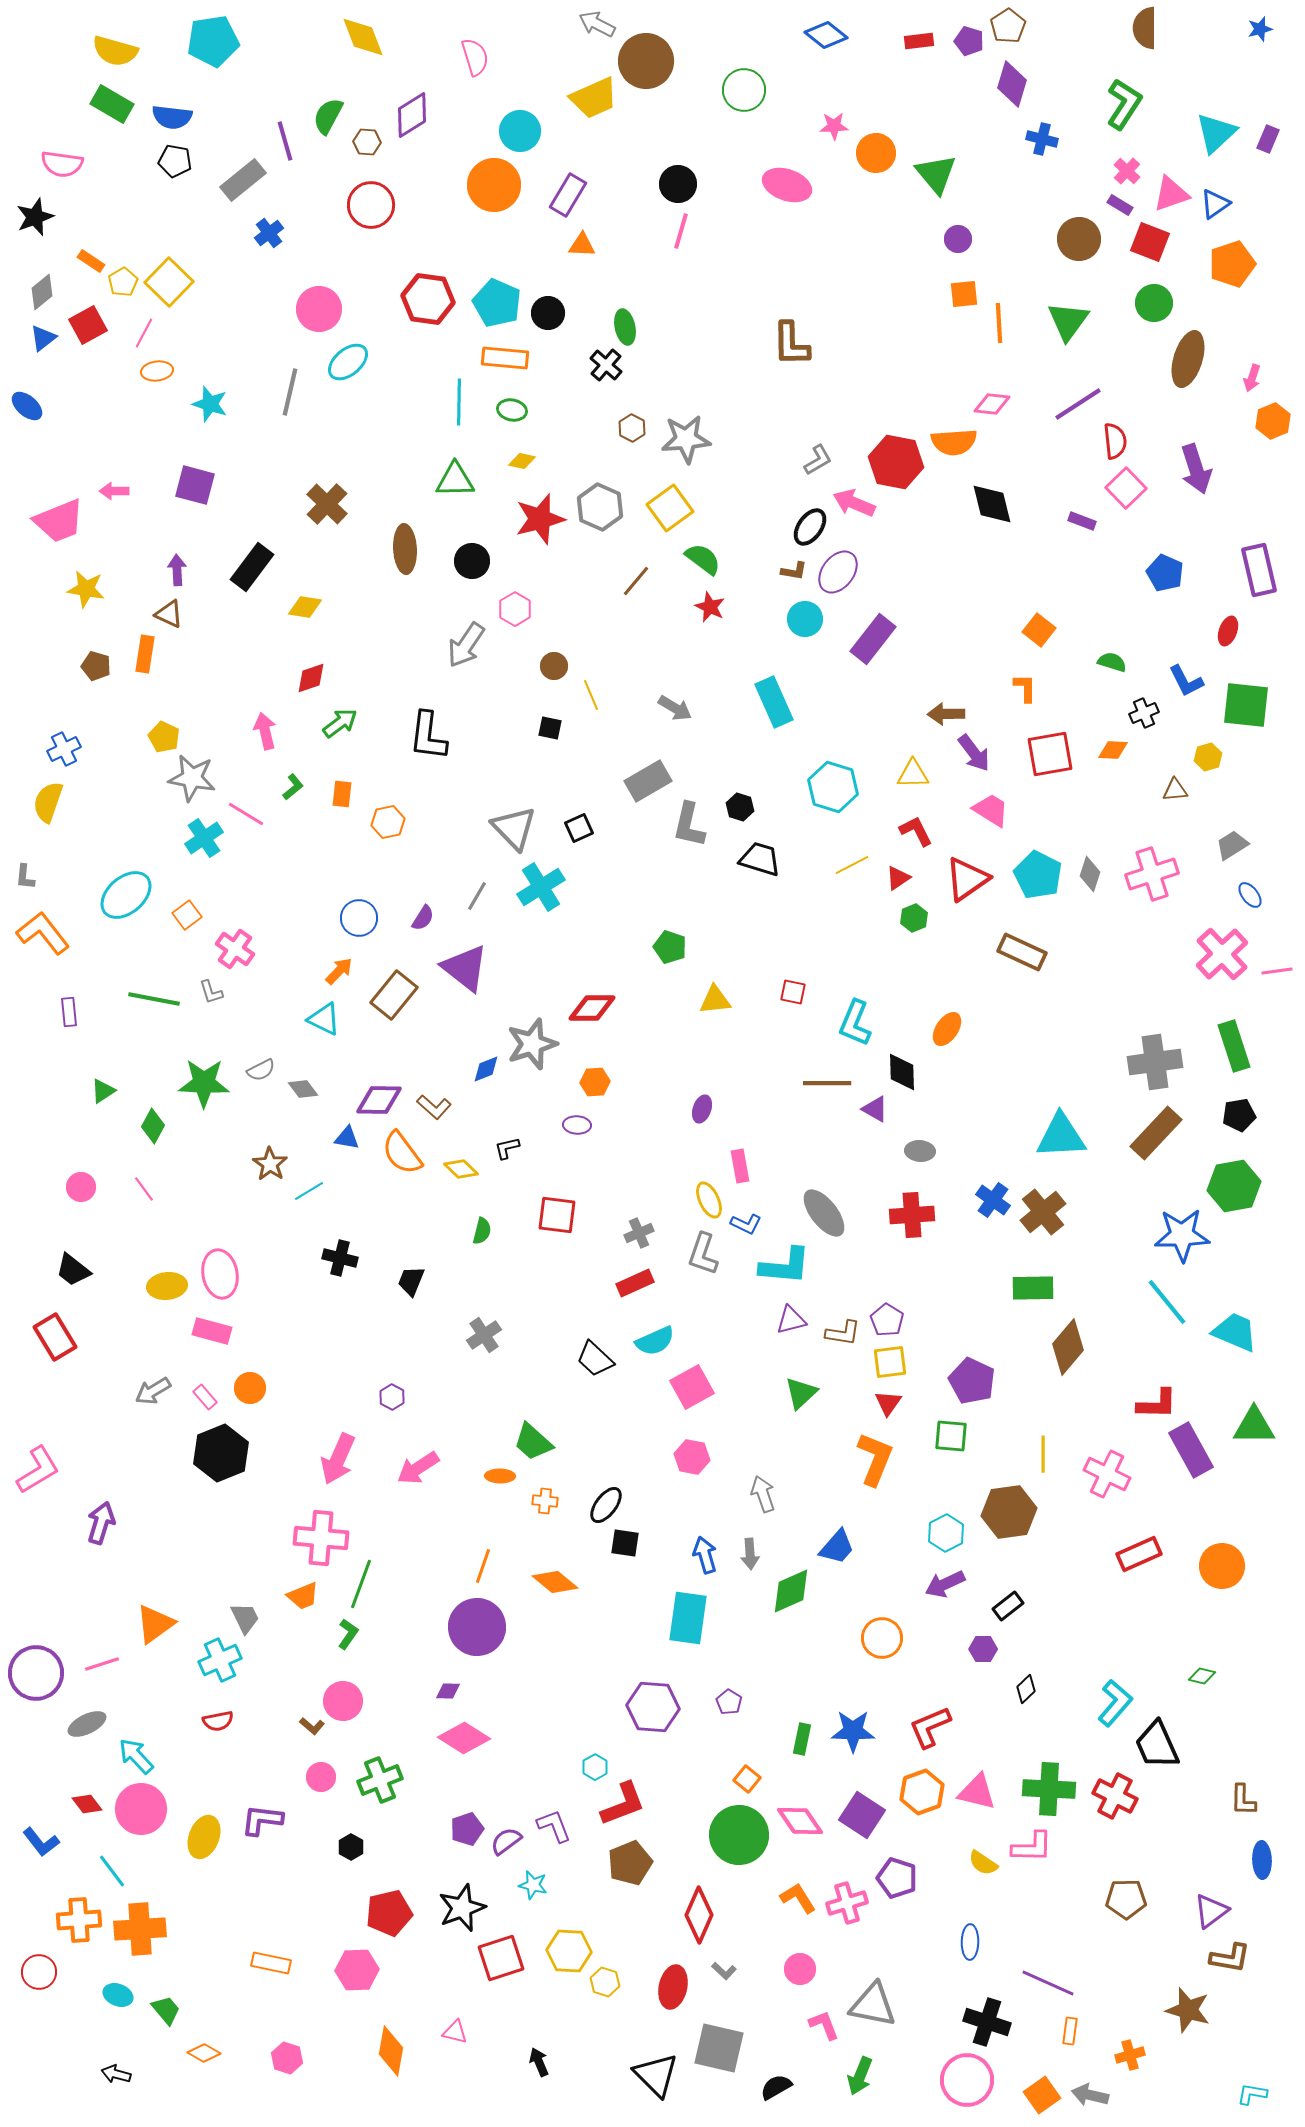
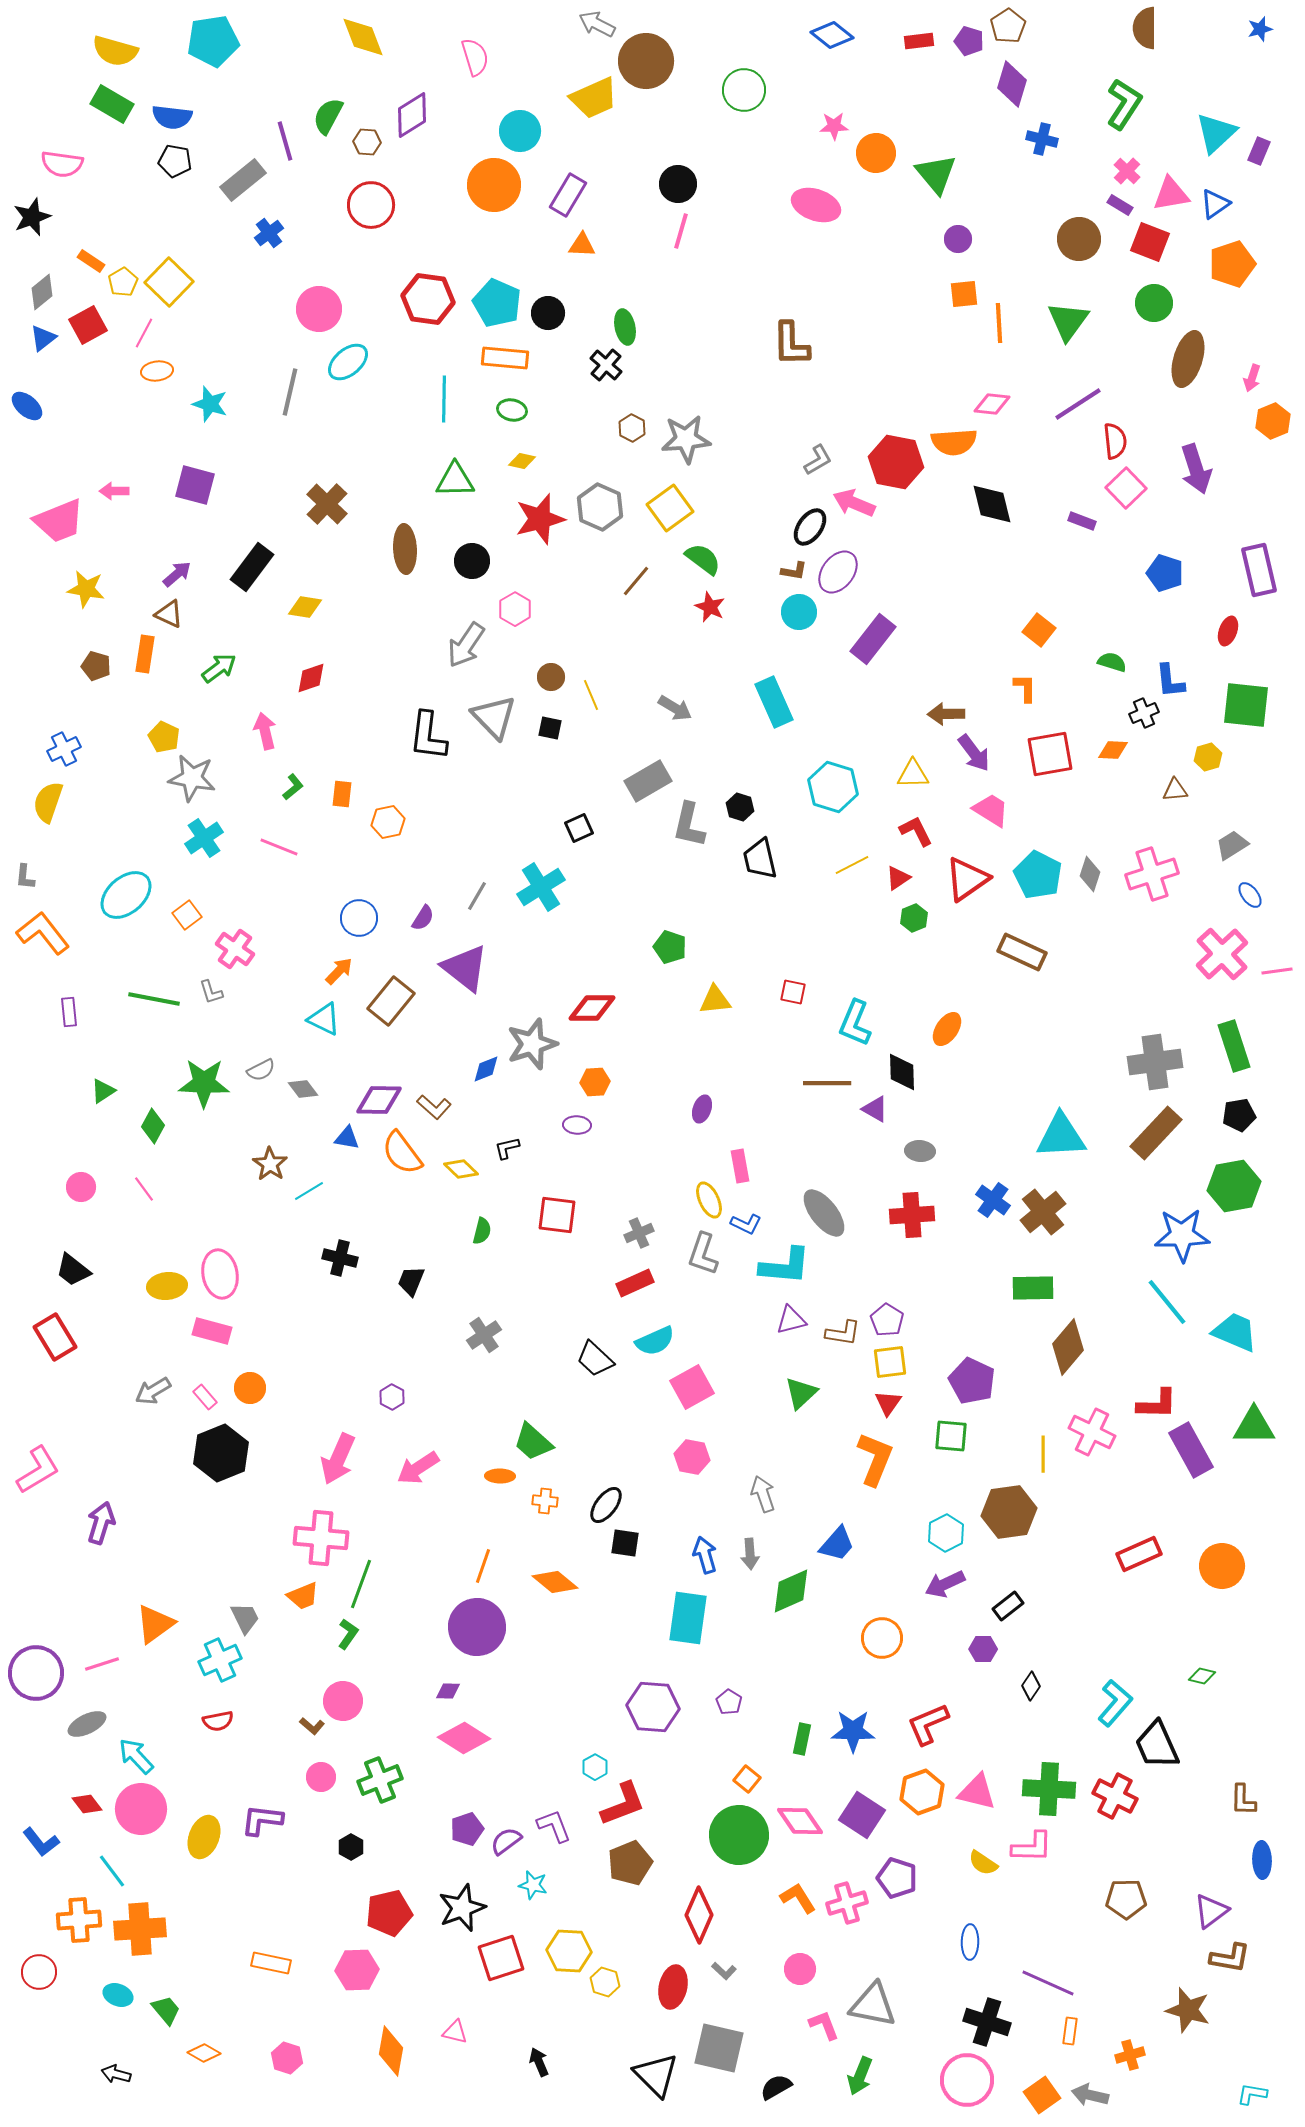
blue diamond at (826, 35): moved 6 px right
purple rectangle at (1268, 139): moved 9 px left, 12 px down
pink ellipse at (787, 185): moved 29 px right, 20 px down
pink triangle at (1171, 194): rotated 9 degrees clockwise
black star at (35, 217): moved 3 px left
cyan line at (459, 402): moved 15 px left, 3 px up
purple arrow at (177, 570): moved 4 px down; rotated 52 degrees clockwise
blue pentagon at (1165, 573): rotated 6 degrees counterclockwise
cyan circle at (805, 619): moved 6 px left, 7 px up
brown circle at (554, 666): moved 3 px left, 11 px down
blue L-shape at (1186, 681): moved 16 px left; rotated 21 degrees clockwise
green arrow at (340, 723): moved 121 px left, 55 px up
pink line at (246, 814): moved 33 px right, 33 px down; rotated 9 degrees counterclockwise
gray triangle at (514, 828): moved 20 px left, 111 px up
black trapezoid at (760, 859): rotated 120 degrees counterclockwise
brown rectangle at (394, 995): moved 3 px left, 6 px down
pink cross at (1107, 1474): moved 15 px left, 42 px up
blue trapezoid at (837, 1547): moved 3 px up
black diamond at (1026, 1689): moved 5 px right, 3 px up; rotated 12 degrees counterclockwise
red L-shape at (930, 1727): moved 2 px left, 3 px up
